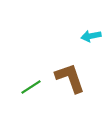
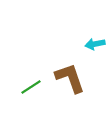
cyan arrow: moved 4 px right, 8 px down
